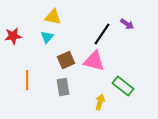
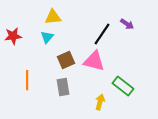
yellow triangle: rotated 18 degrees counterclockwise
